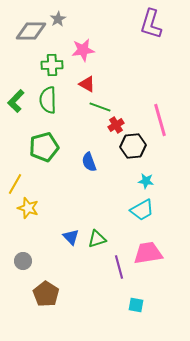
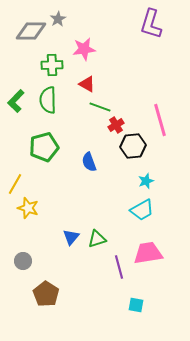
pink star: moved 1 px right, 1 px up
cyan star: rotated 28 degrees counterclockwise
blue triangle: rotated 24 degrees clockwise
